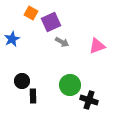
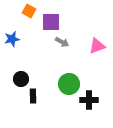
orange square: moved 2 px left, 2 px up
purple square: rotated 24 degrees clockwise
blue star: rotated 14 degrees clockwise
black circle: moved 1 px left, 2 px up
green circle: moved 1 px left, 1 px up
black cross: rotated 18 degrees counterclockwise
